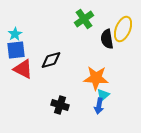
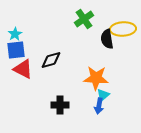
yellow ellipse: rotated 65 degrees clockwise
black cross: rotated 18 degrees counterclockwise
